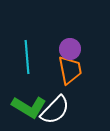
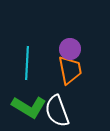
cyan line: moved 6 px down; rotated 8 degrees clockwise
white semicircle: moved 2 px right, 1 px down; rotated 116 degrees clockwise
